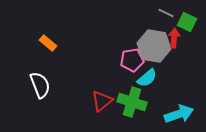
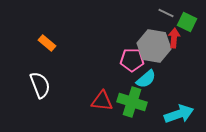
orange rectangle: moved 1 px left
pink pentagon: rotated 10 degrees clockwise
cyan semicircle: moved 1 px left, 1 px down
red triangle: rotated 45 degrees clockwise
